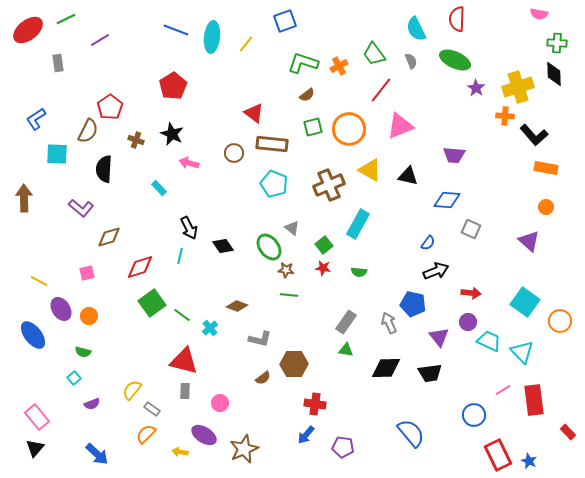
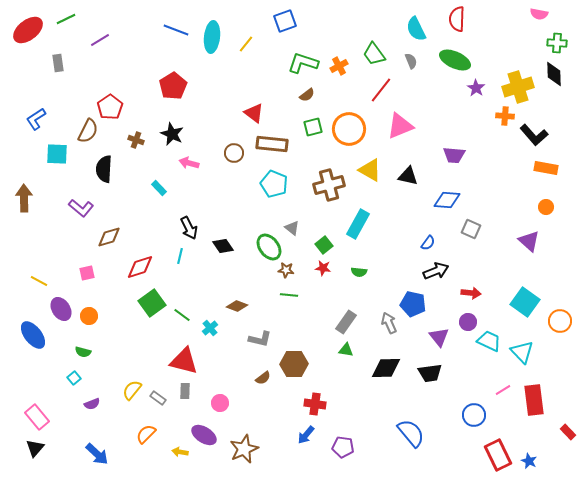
brown cross at (329, 185): rotated 8 degrees clockwise
gray rectangle at (152, 409): moved 6 px right, 11 px up
